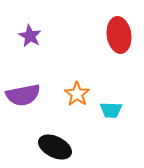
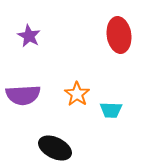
purple star: moved 1 px left
purple semicircle: rotated 8 degrees clockwise
black ellipse: moved 1 px down
